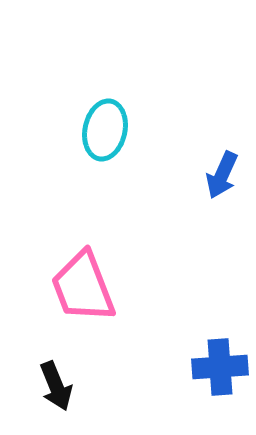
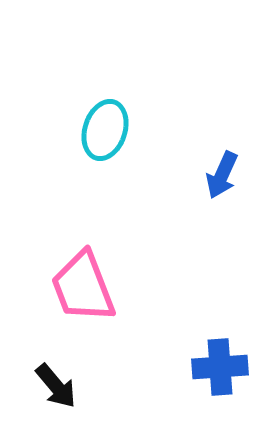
cyan ellipse: rotated 6 degrees clockwise
black arrow: rotated 18 degrees counterclockwise
